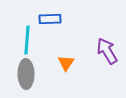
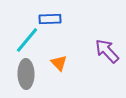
cyan line: rotated 36 degrees clockwise
purple arrow: rotated 12 degrees counterclockwise
orange triangle: moved 7 px left; rotated 18 degrees counterclockwise
